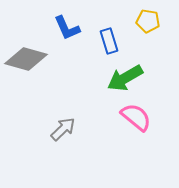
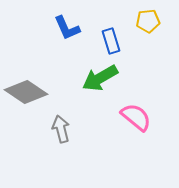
yellow pentagon: rotated 15 degrees counterclockwise
blue rectangle: moved 2 px right
gray diamond: moved 33 px down; rotated 18 degrees clockwise
green arrow: moved 25 px left
gray arrow: moved 2 px left; rotated 60 degrees counterclockwise
